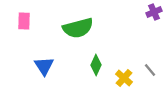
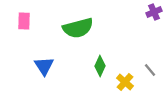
green diamond: moved 4 px right, 1 px down
yellow cross: moved 1 px right, 4 px down
